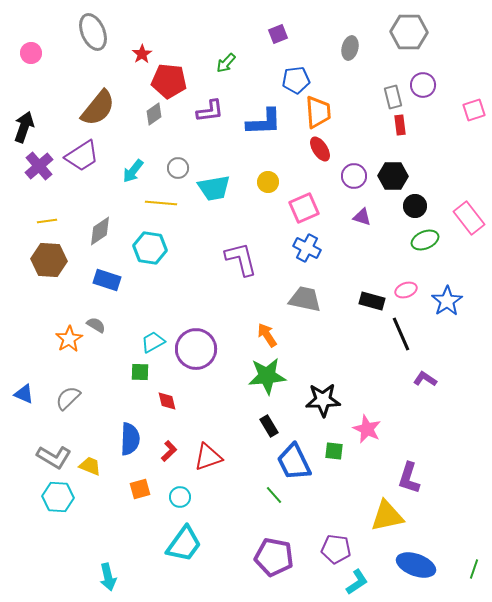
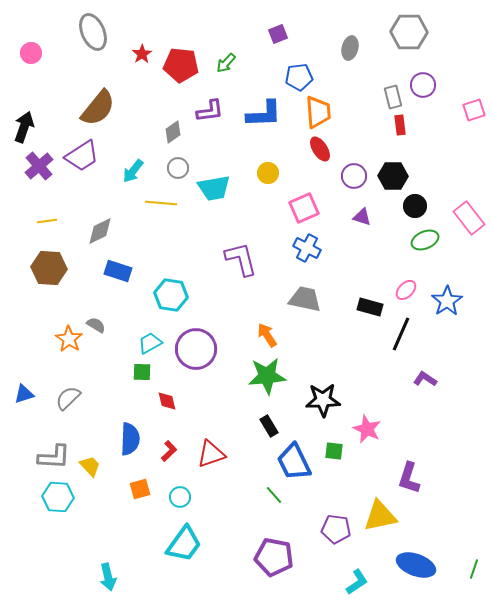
blue pentagon at (296, 80): moved 3 px right, 3 px up
red pentagon at (169, 81): moved 12 px right, 16 px up
gray diamond at (154, 114): moved 19 px right, 18 px down
blue L-shape at (264, 122): moved 8 px up
yellow circle at (268, 182): moved 9 px up
gray diamond at (100, 231): rotated 8 degrees clockwise
cyan hexagon at (150, 248): moved 21 px right, 47 px down
brown hexagon at (49, 260): moved 8 px down
blue rectangle at (107, 280): moved 11 px right, 9 px up
pink ellipse at (406, 290): rotated 25 degrees counterclockwise
black rectangle at (372, 301): moved 2 px left, 6 px down
black line at (401, 334): rotated 48 degrees clockwise
orange star at (69, 339): rotated 8 degrees counterclockwise
cyan trapezoid at (153, 342): moved 3 px left, 1 px down
green square at (140, 372): moved 2 px right
blue triangle at (24, 394): rotated 40 degrees counterclockwise
gray L-shape at (54, 457): rotated 28 degrees counterclockwise
red triangle at (208, 457): moved 3 px right, 3 px up
yellow trapezoid at (90, 466): rotated 25 degrees clockwise
yellow triangle at (387, 516): moved 7 px left
purple pentagon at (336, 549): moved 20 px up
